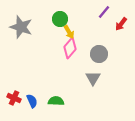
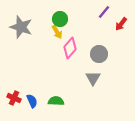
yellow arrow: moved 12 px left
